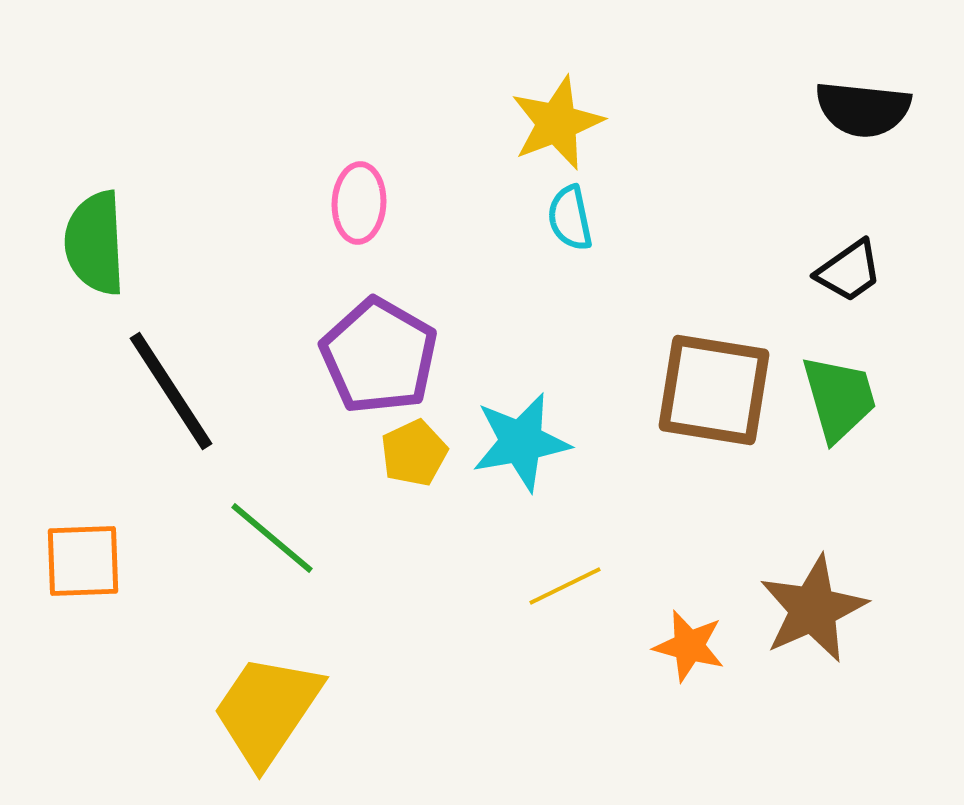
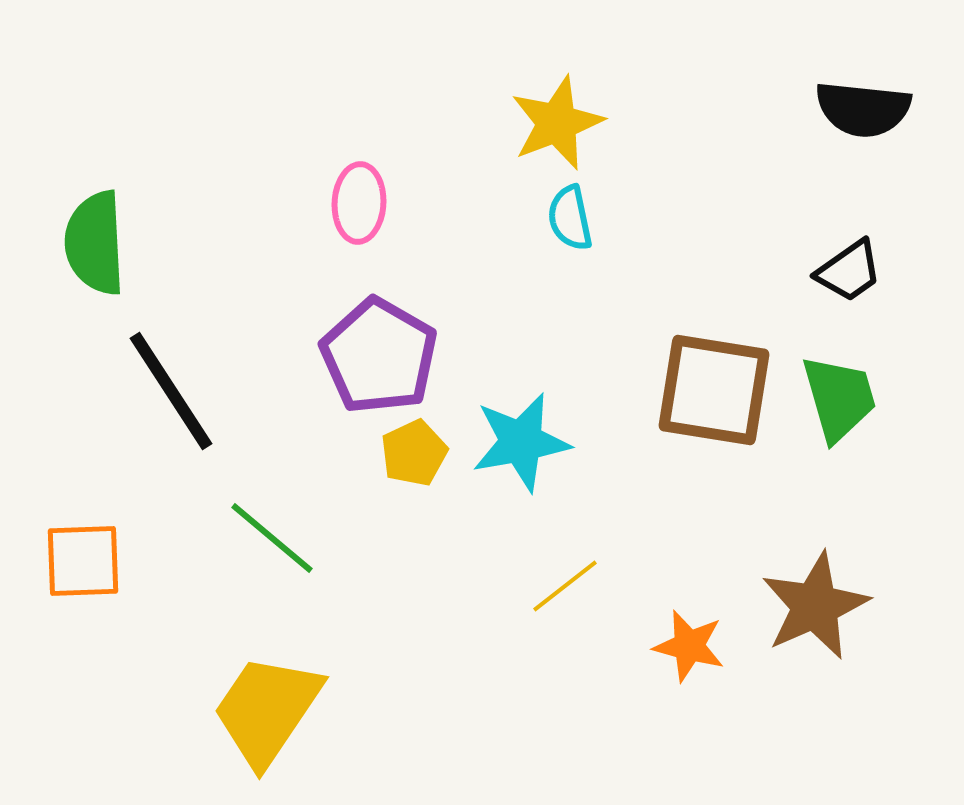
yellow line: rotated 12 degrees counterclockwise
brown star: moved 2 px right, 3 px up
